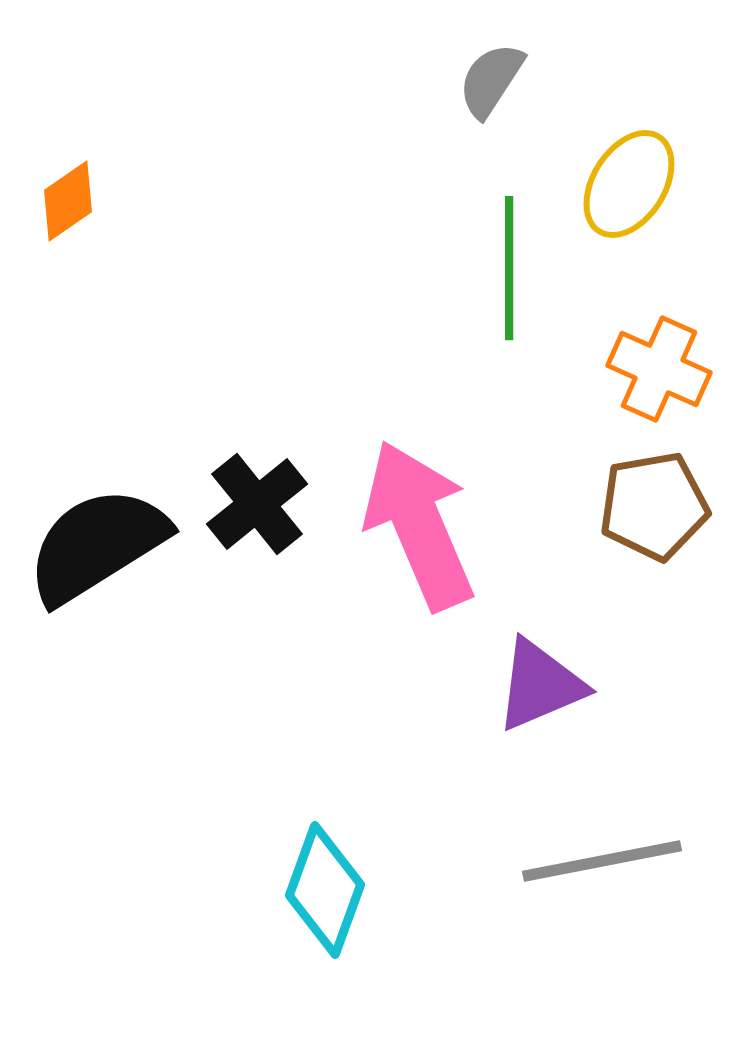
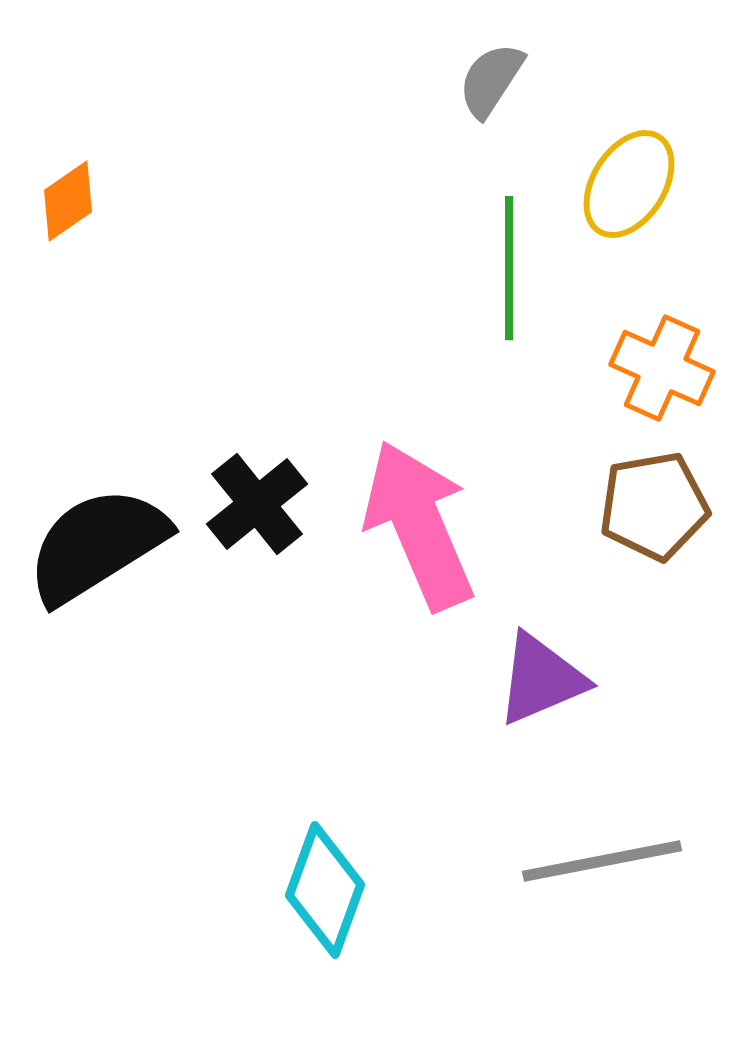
orange cross: moved 3 px right, 1 px up
purple triangle: moved 1 px right, 6 px up
